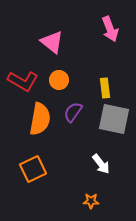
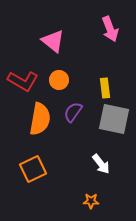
pink triangle: moved 1 px right, 1 px up
